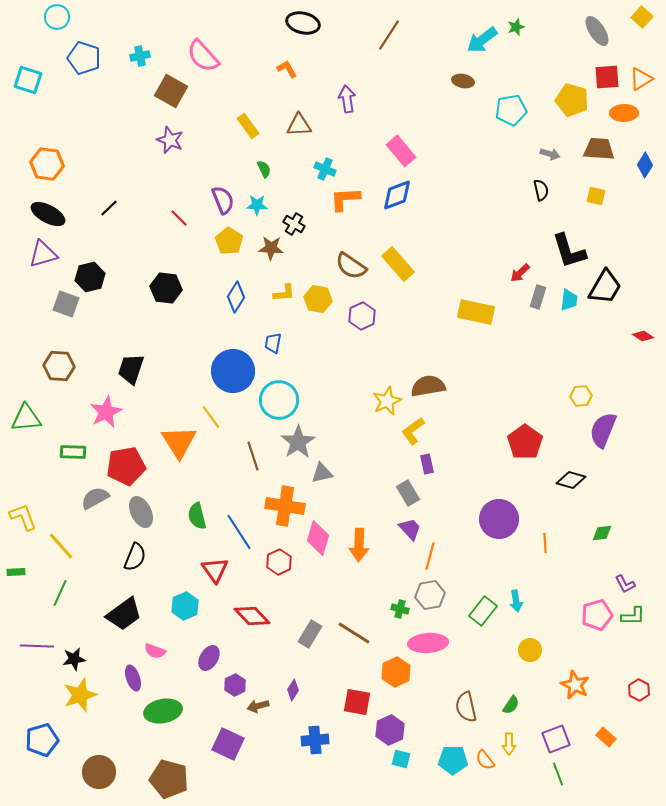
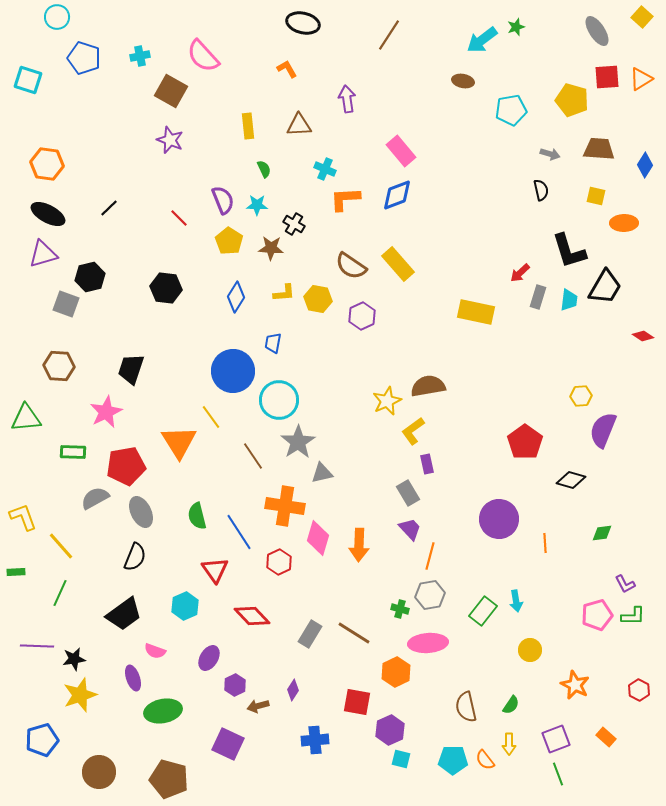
orange ellipse at (624, 113): moved 110 px down
yellow rectangle at (248, 126): rotated 30 degrees clockwise
brown line at (253, 456): rotated 16 degrees counterclockwise
